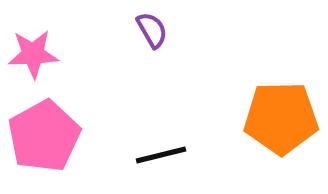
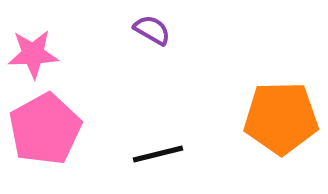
purple semicircle: rotated 30 degrees counterclockwise
pink pentagon: moved 1 px right, 7 px up
black line: moved 3 px left, 1 px up
